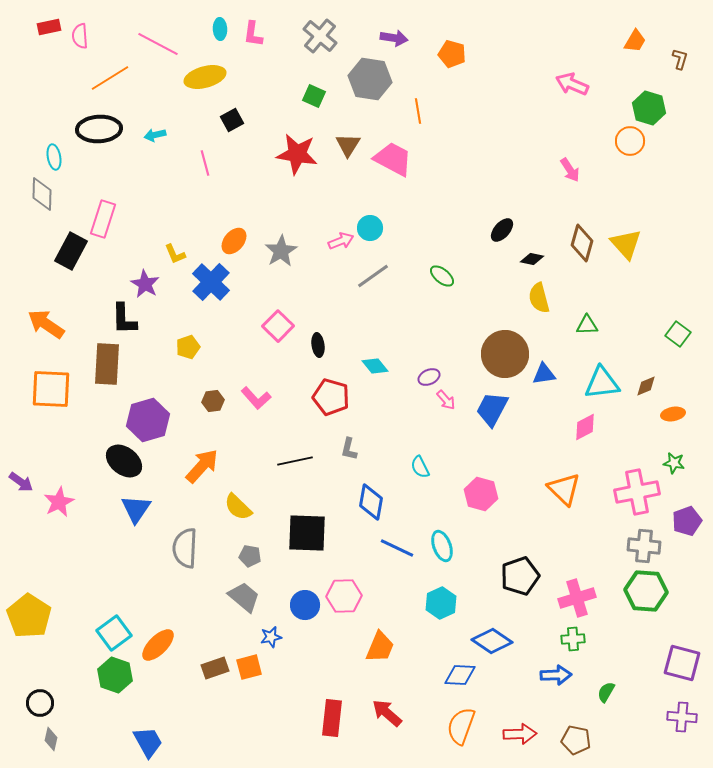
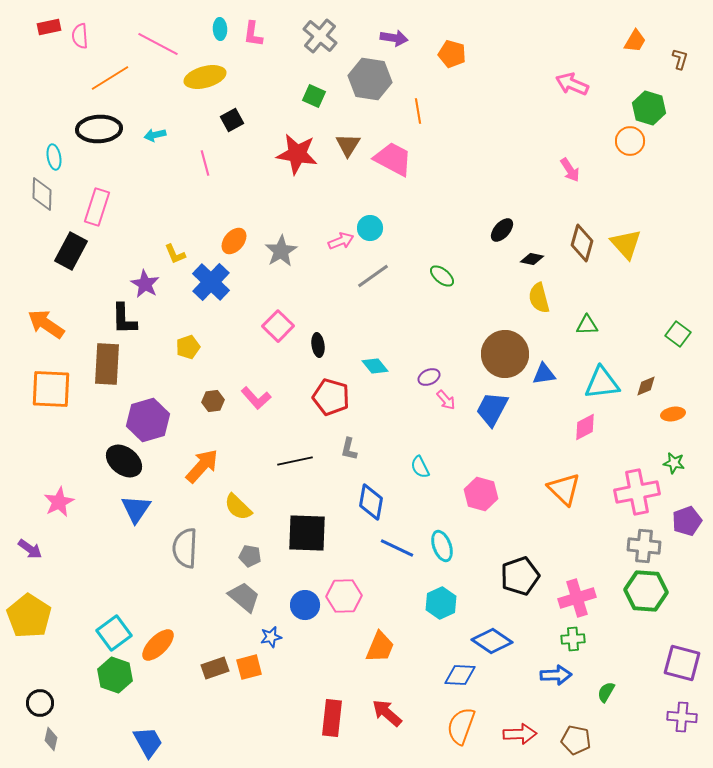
pink rectangle at (103, 219): moved 6 px left, 12 px up
purple arrow at (21, 482): moved 9 px right, 67 px down
